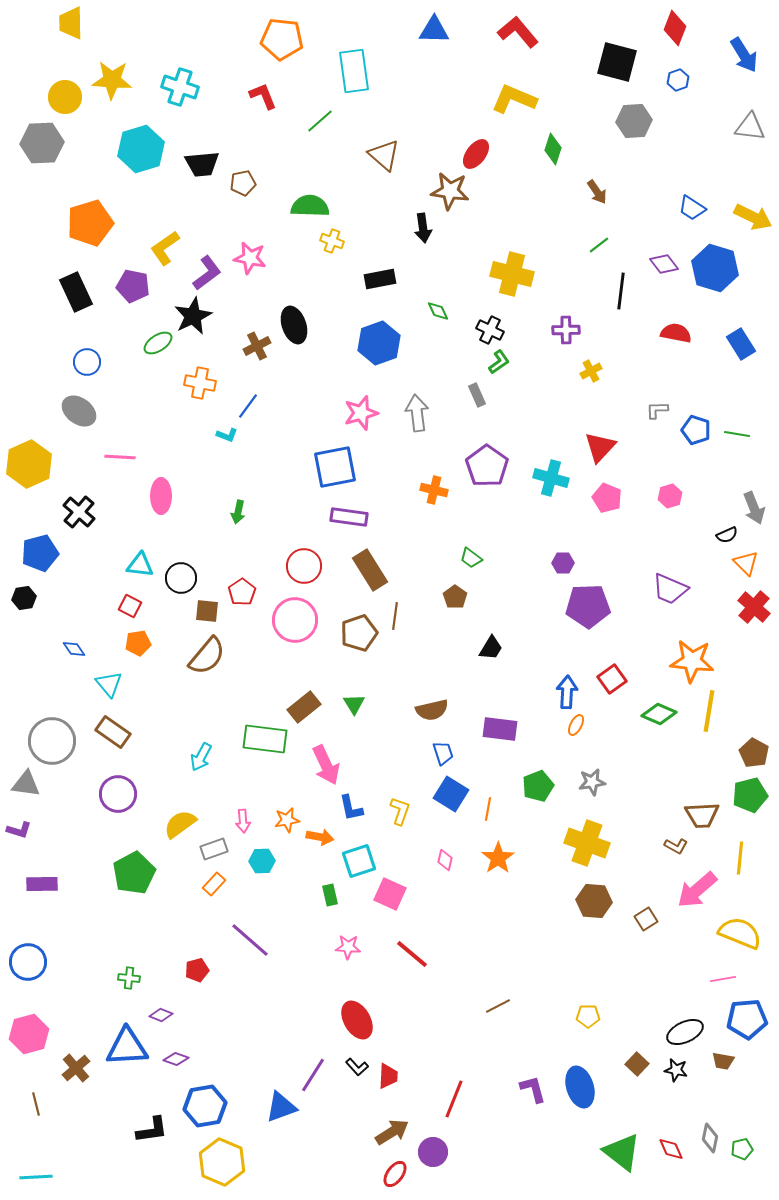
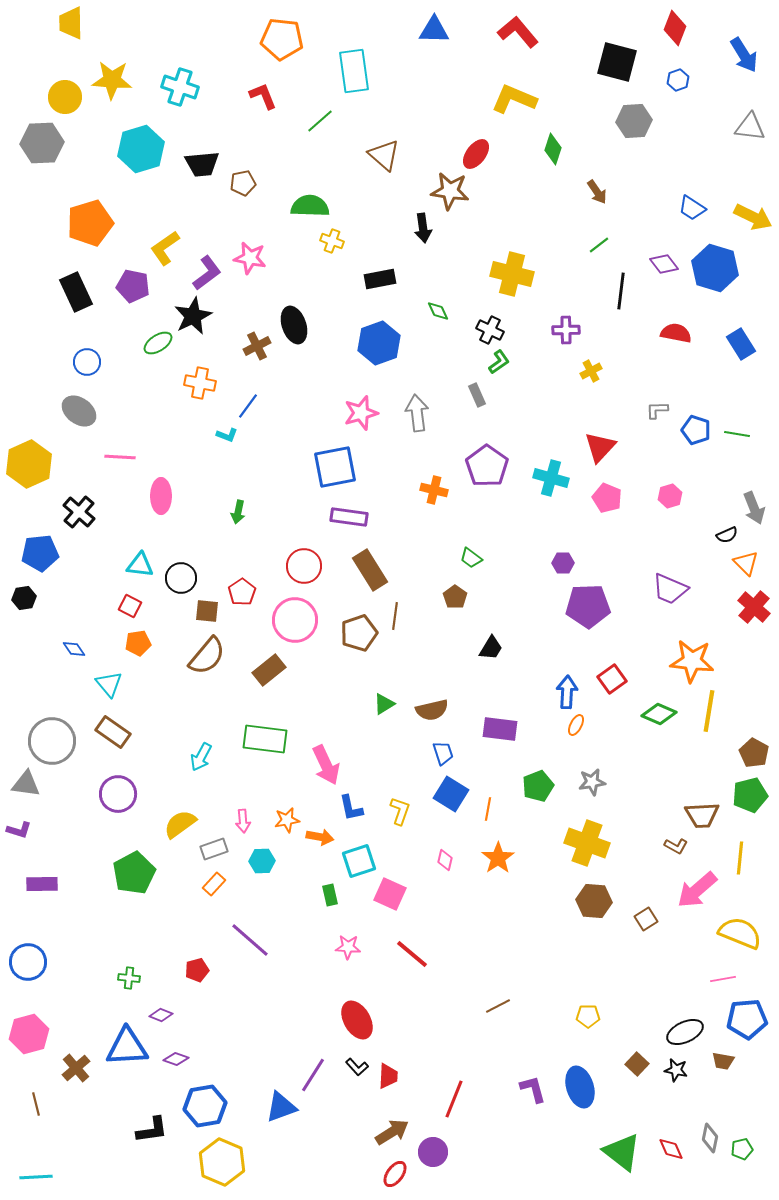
blue pentagon at (40, 553): rotated 9 degrees clockwise
green triangle at (354, 704): moved 30 px right; rotated 30 degrees clockwise
brown rectangle at (304, 707): moved 35 px left, 37 px up
